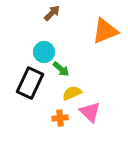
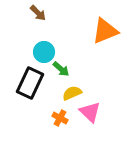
brown arrow: moved 14 px left; rotated 90 degrees clockwise
orange cross: rotated 35 degrees clockwise
